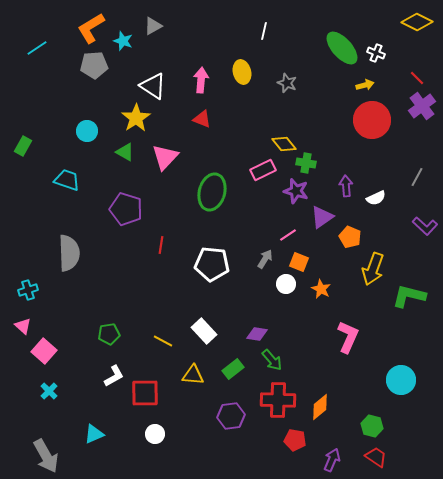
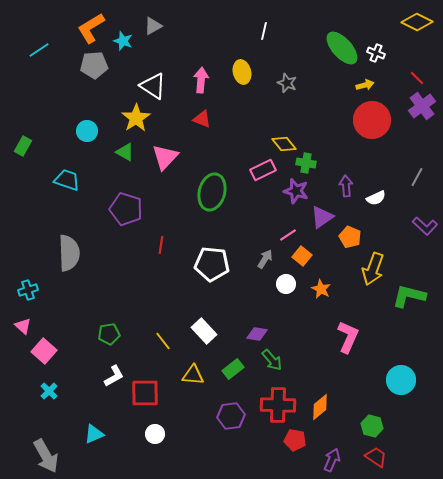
cyan line at (37, 48): moved 2 px right, 2 px down
orange square at (299, 262): moved 3 px right, 6 px up; rotated 18 degrees clockwise
yellow line at (163, 341): rotated 24 degrees clockwise
red cross at (278, 400): moved 5 px down
